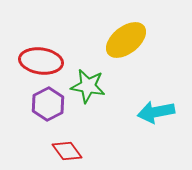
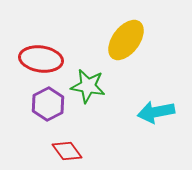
yellow ellipse: rotated 15 degrees counterclockwise
red ellipse: moved 2 px up
